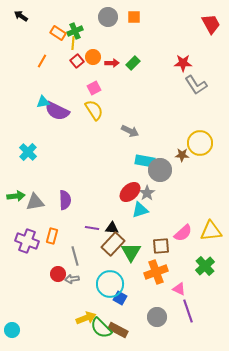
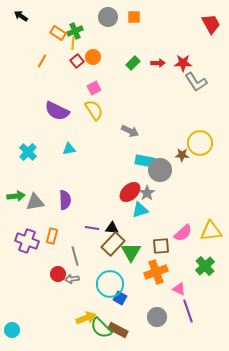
red arrow at (112, 63): moved 46 px right
gray L-shape at (196, 85): moved 3 px up
cyan triangle at (43, 102): moved 26 px right, 47 px down
